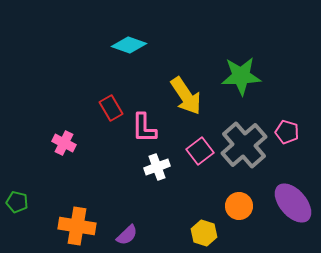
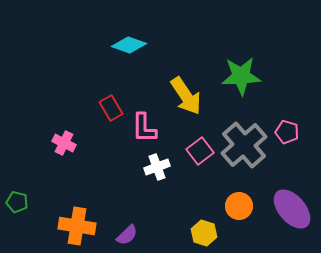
purple ellipse: moved 1 px left, 6 px down
